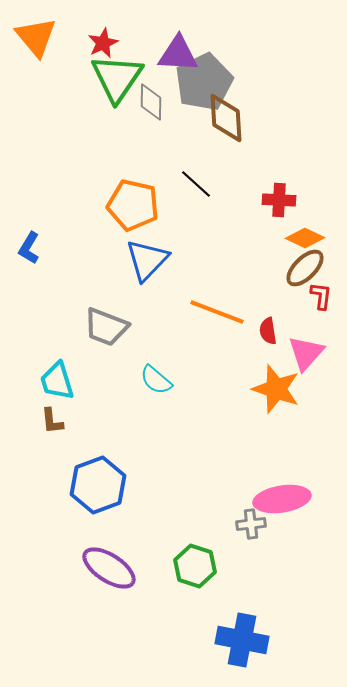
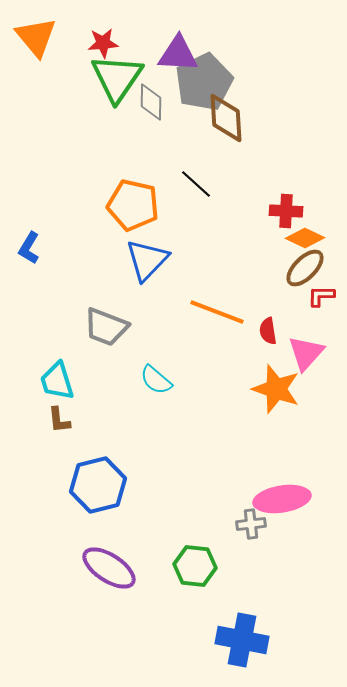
red star: rotated 20 degrees clockwise
red cross: moved 7 px right, 11 px down
red L-shape: rotated 96 degrees counterclockwise
brown L-shape: moved 7 px right, 1 px up
blue hexagon: rotated 6 degrees clockwise
green hexagon: rotated 12 degrees counterclockwise
